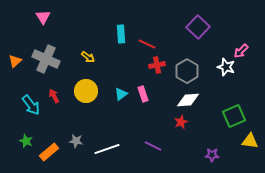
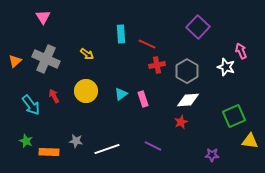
pink arrow: rotated 112 degrees clockwise
yellow arrow: moved 1 px left, 3 px up
pink rectangle: moved 5 px down
orange rectangle: rotated 42 degrees clockwise
